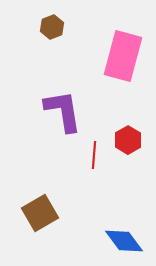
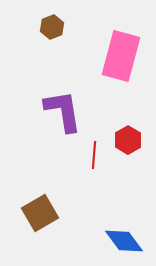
pink rectangle: moved 2 px left
